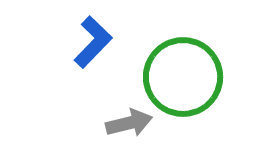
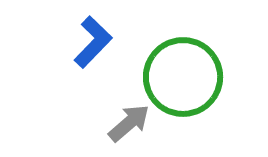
gray arrow: rotated 27 degrees counterclockwise
